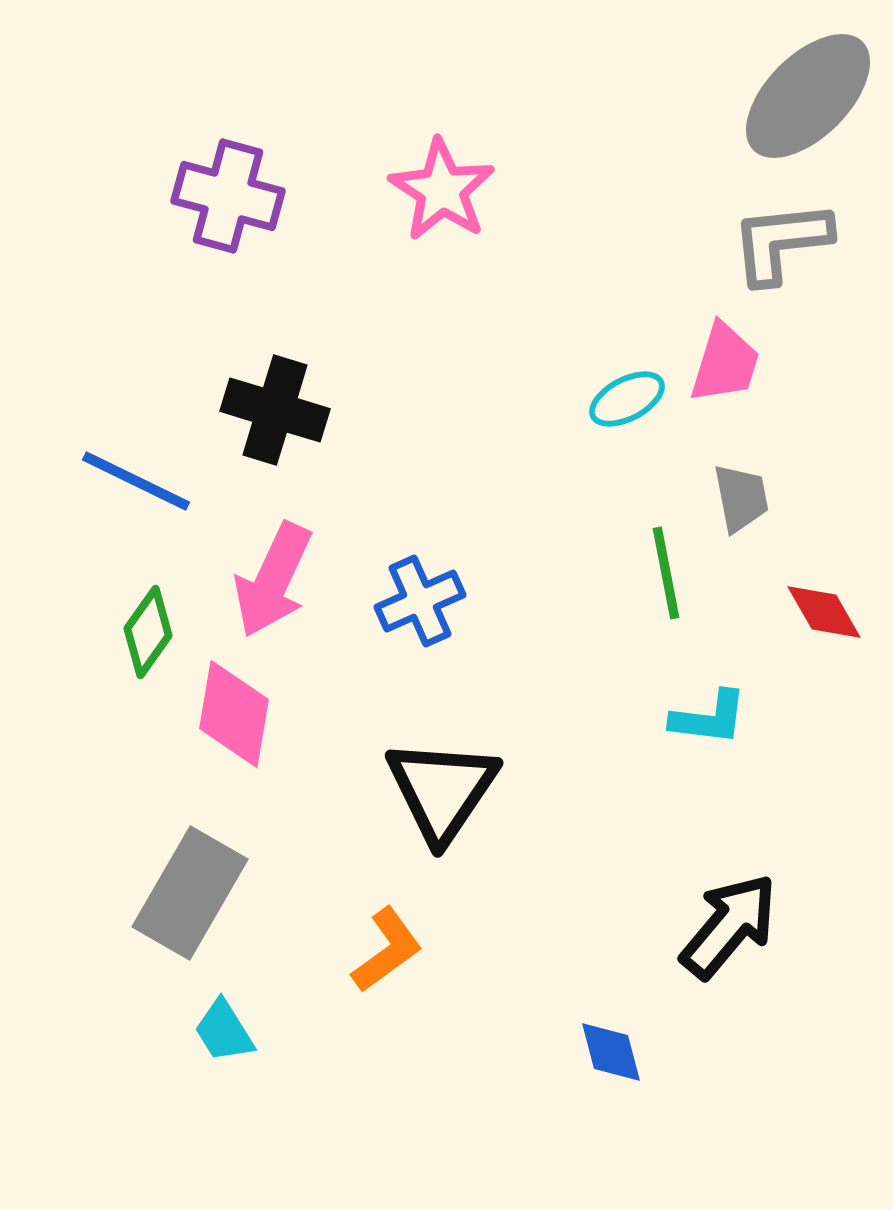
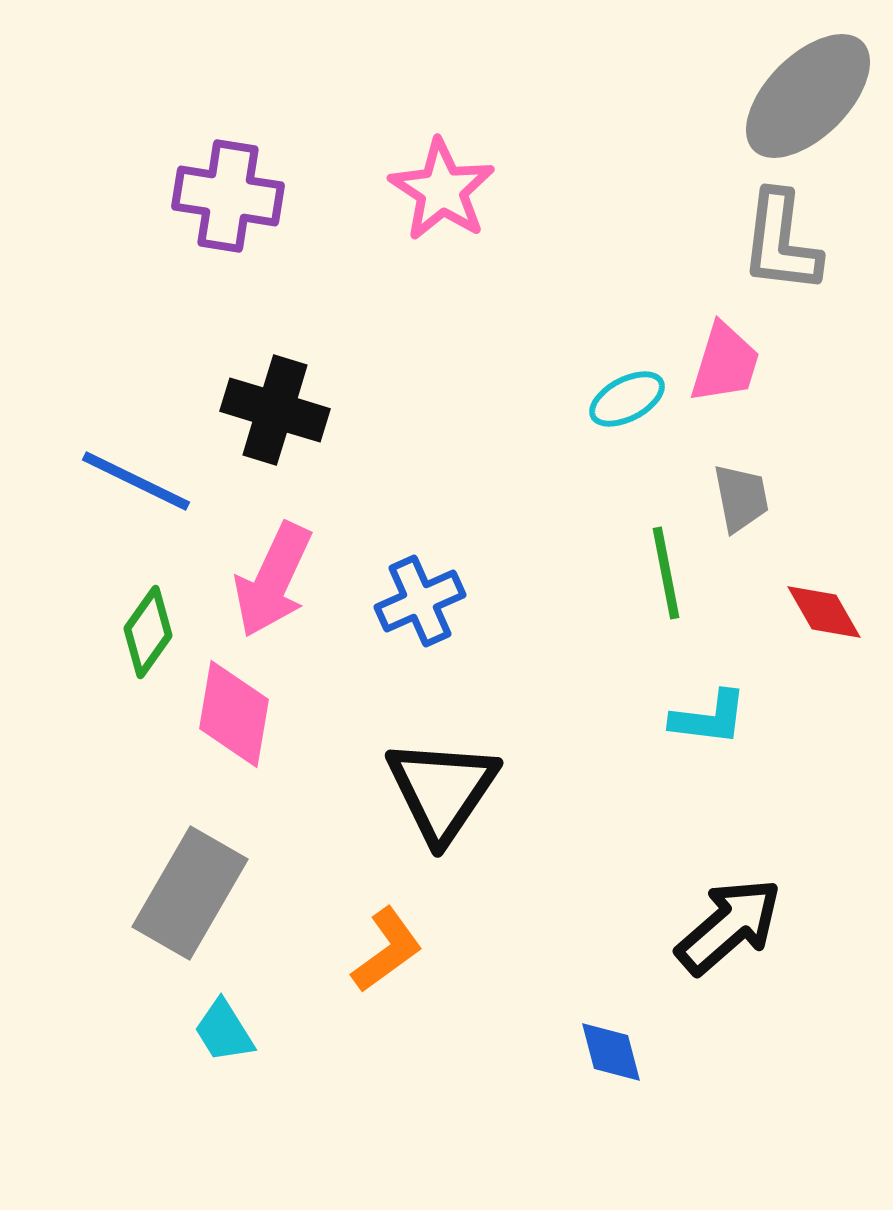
purple cross: rotated 6 degrees counterclockwise
gray L-shape: rotated 77 degrees counterclockwise
black arrow: rotated 9 degrees clockwise
